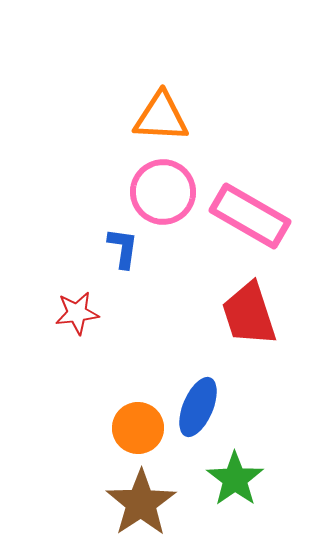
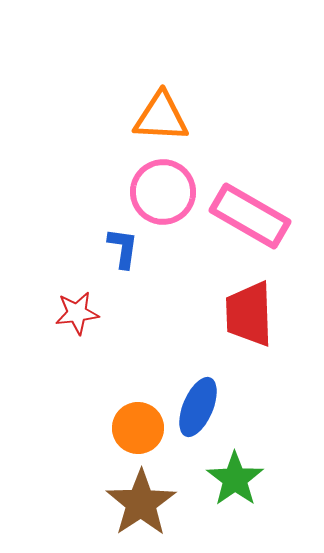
red trapezoid: rotated 16 degrees clockwise
